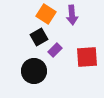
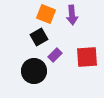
orange square: rotated 12 degrees counterclockwise
purple rectangle: moved 5 px down
